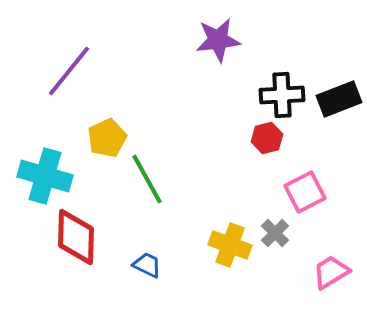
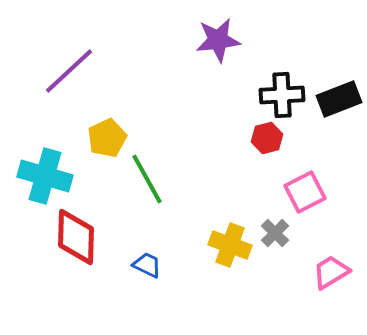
purple line: rotated 8 degrees clockwise
